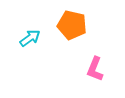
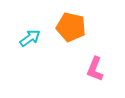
orange pentagon: moved 1 px left, 2 px down
